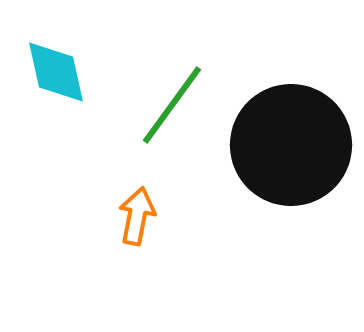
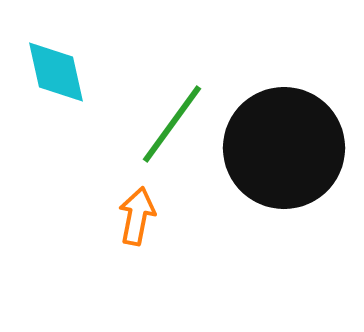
green line: moved 19 px down
black circle: moved 7 px left, 3 px down
